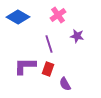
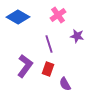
purple L-shape: rotated 125 degrees clockwise
